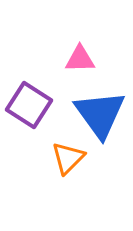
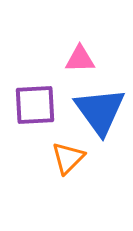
purple square: moved 6 px right; rotated 36 degrees counterclockwise
blue triangle: moved 3 px up
